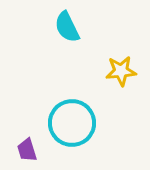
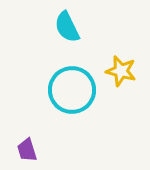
yellow star: rotated 20 degrees clockwise
cyan circle: moved 33 px up
